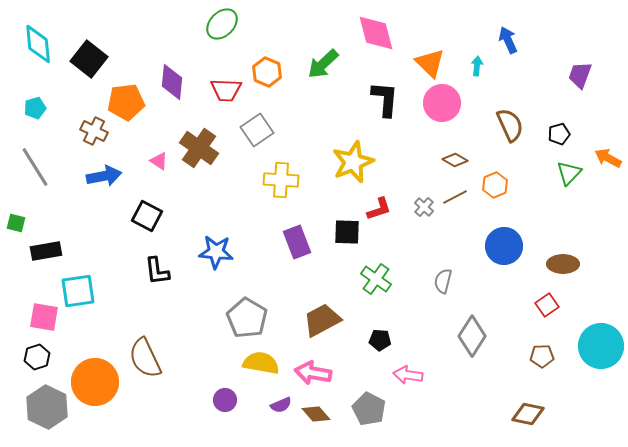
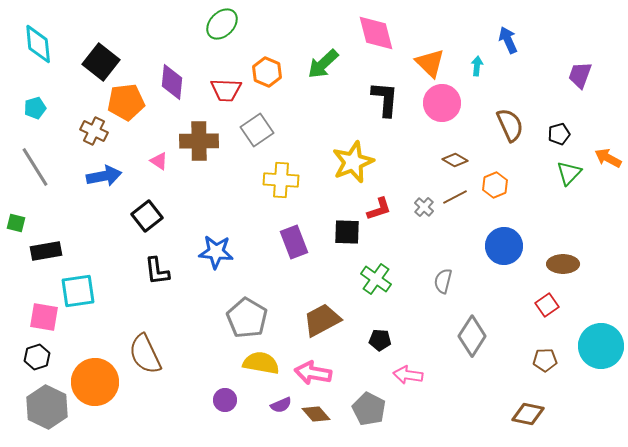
black square at (89, 59): moved 12 px right, 3 px down
brown cross at (199, 148): moved 7 px up; rotated 36 degrees counterclockwise
black square at (147, 216): rotated 24 degrees clockwise
purple rectangle at (297, 242): moved 3 px left
brown pentagon at (542, 356): moved 3 px right, 4 px down
brown semicircle at (145, 358): moved 4 px up
